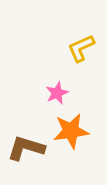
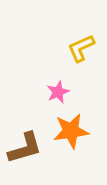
pink star: moved 1 px right, 1 px up
brown L-shape: moved 1 px left; rotated 147 degrees clockwise
